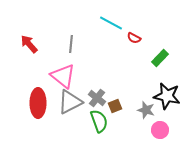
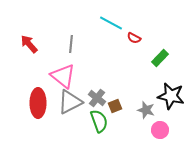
black star: moved 4 px right
